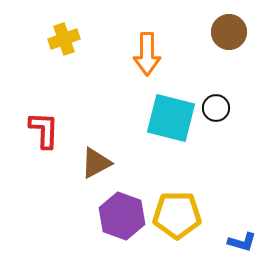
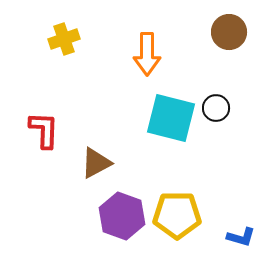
blue L-shape: moved 1 px left, 5 px up
